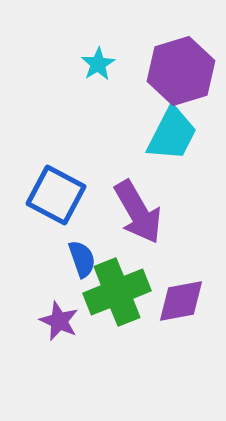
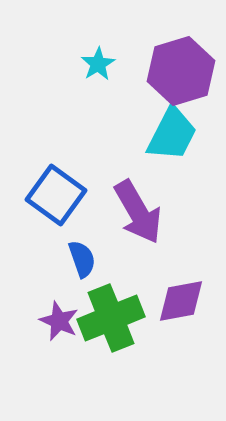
blue square: rotated 8 degrees clockwise
green cross: moved 6 px left, 26 px down
